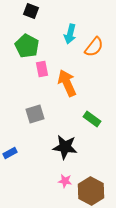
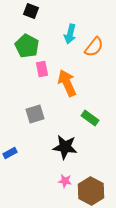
green rectangle: moved 2 px left, 1 px up
